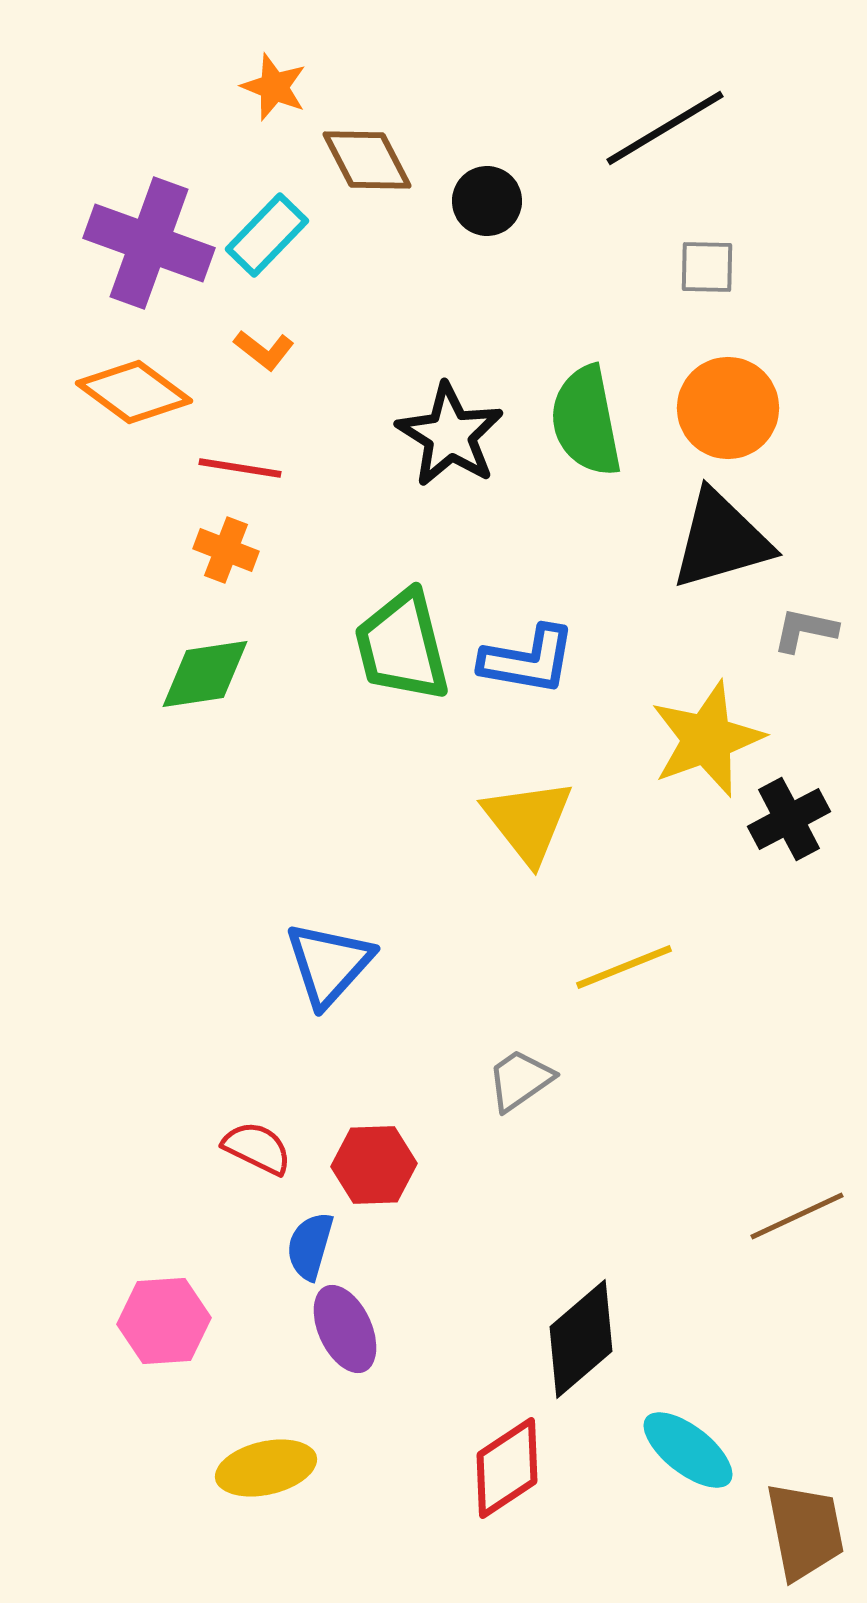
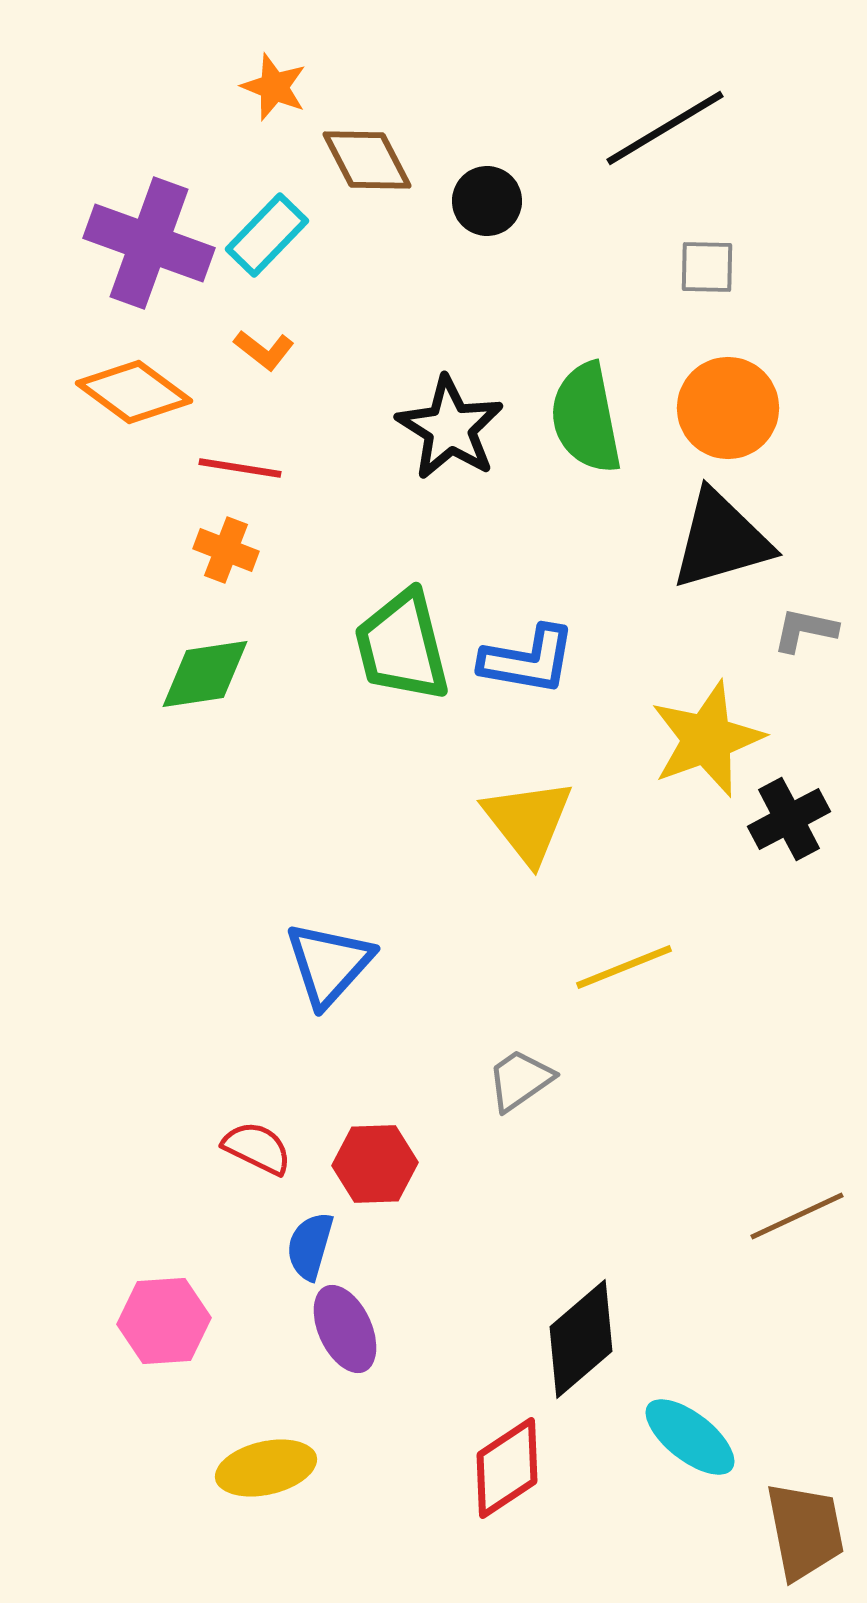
green semicircle: moved 3 px up
black star: moved 7 px up
red hexagon: moved 1 px right, 1 px up
cyan ellipse: moved 2 px right, 13 px up
